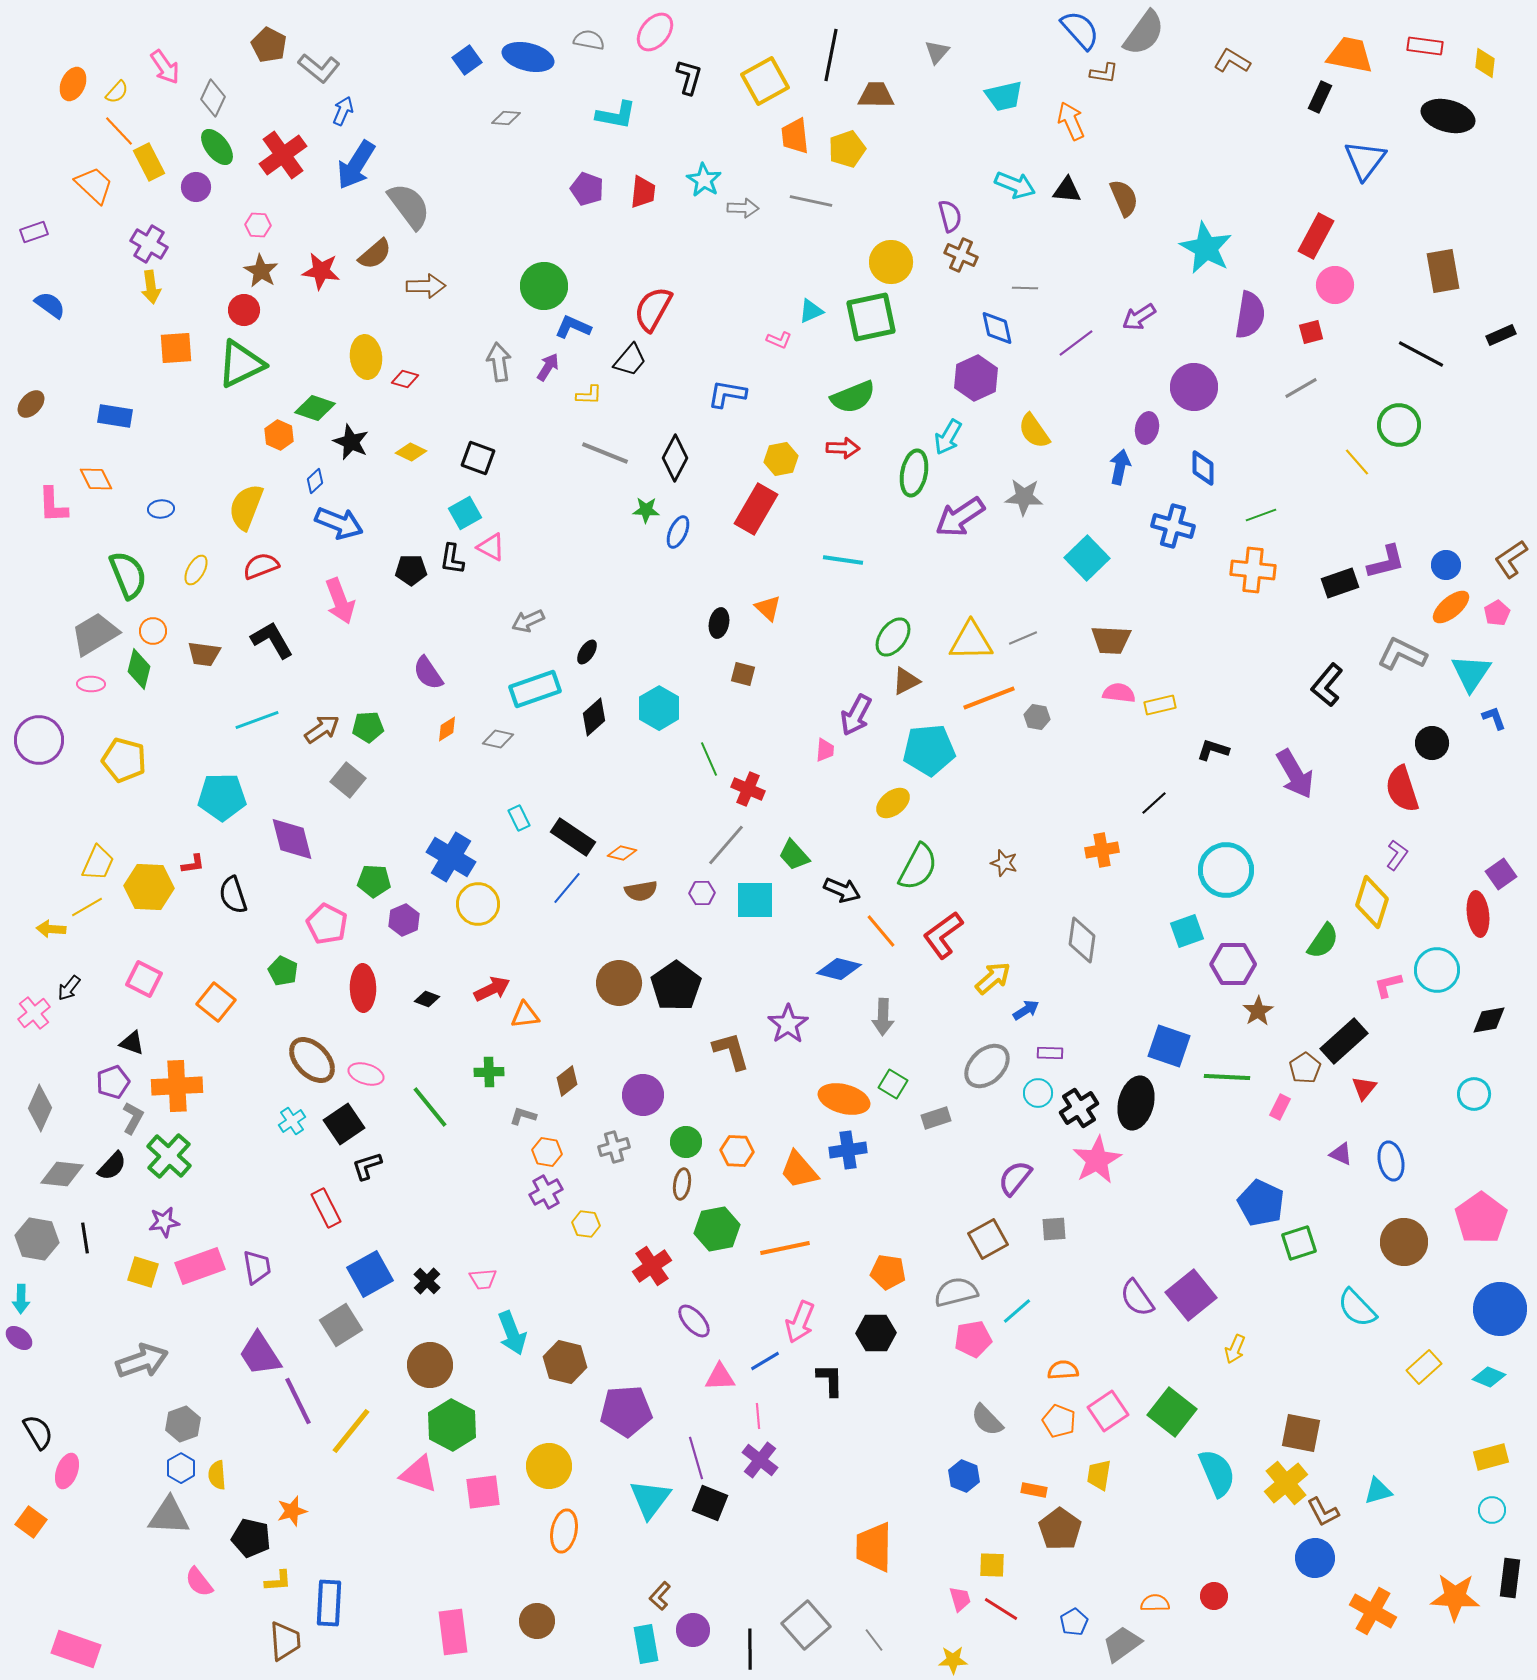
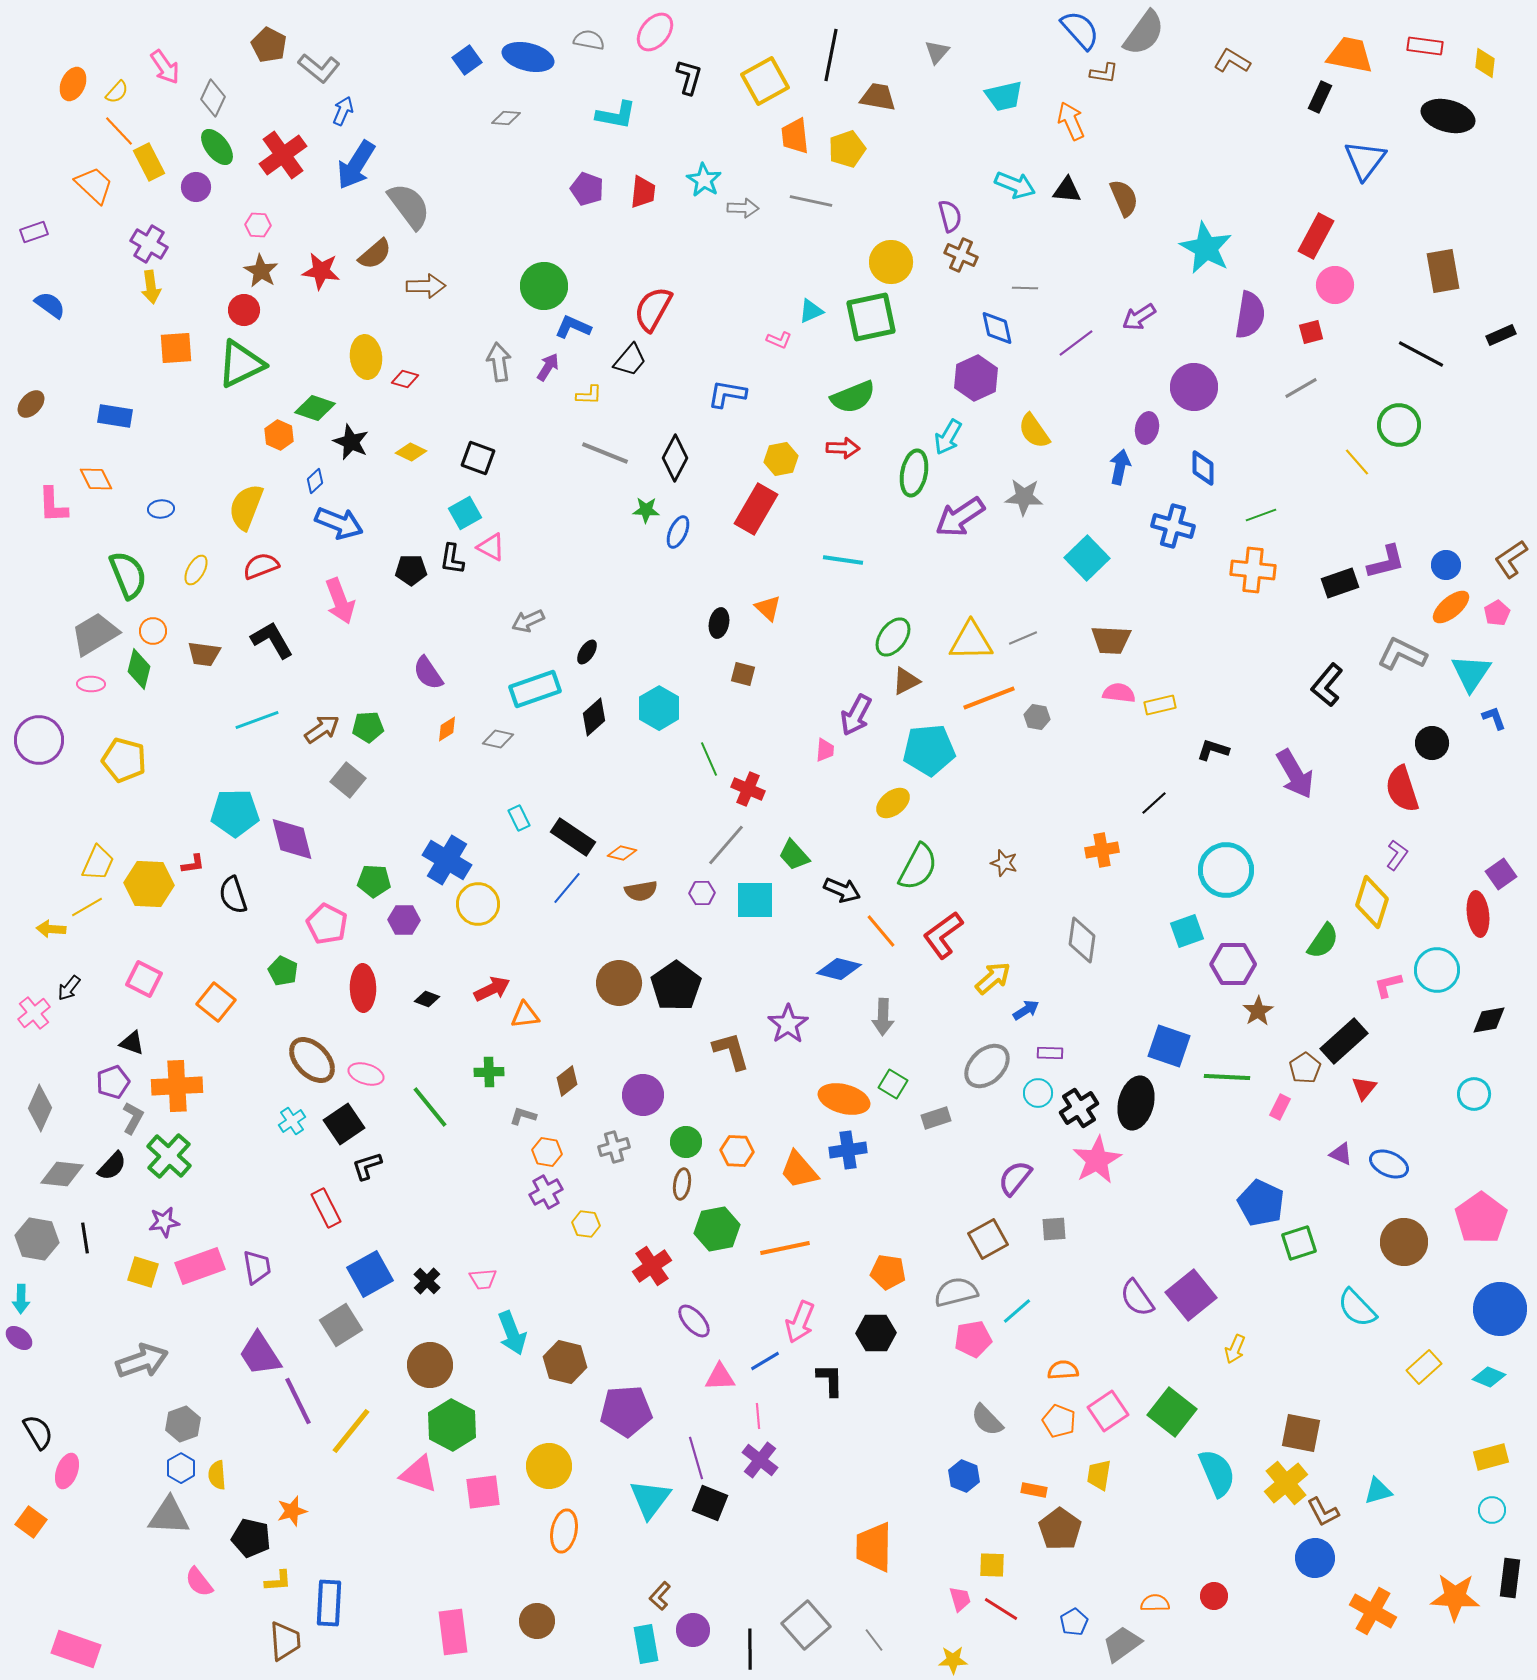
brown trapezoid at (876, 95): moved 2 px right, 2 px down; rotated 9 degrees clockwise
cyan pentagon at (222, 797): moved 13 px right, 16 px down
blue cross at (451, 857): moved 4 px left, 3 px down
yellow hexagon at (149, 887): moved 3 px up
purple hexagon at (404, 920): rotated 24 degrees clockwise
blue ellipse at (1391, 1161): moved 2 px left, 3 px down; rotated 54 degrees counterclockwise
